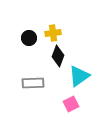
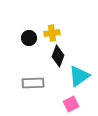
yellow cross: moved 1 px left
